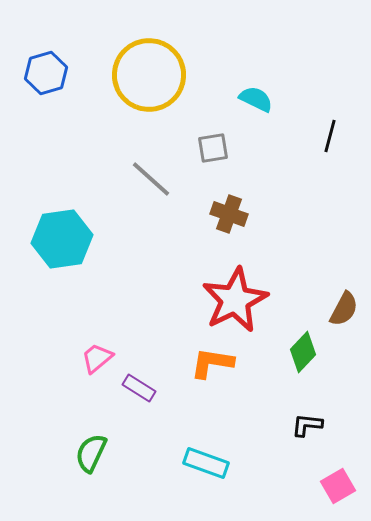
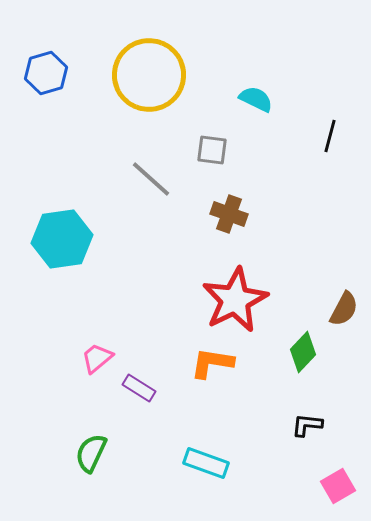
gray square: moved 1 px left, 2 px down; rotated 16 degrees clockwise
